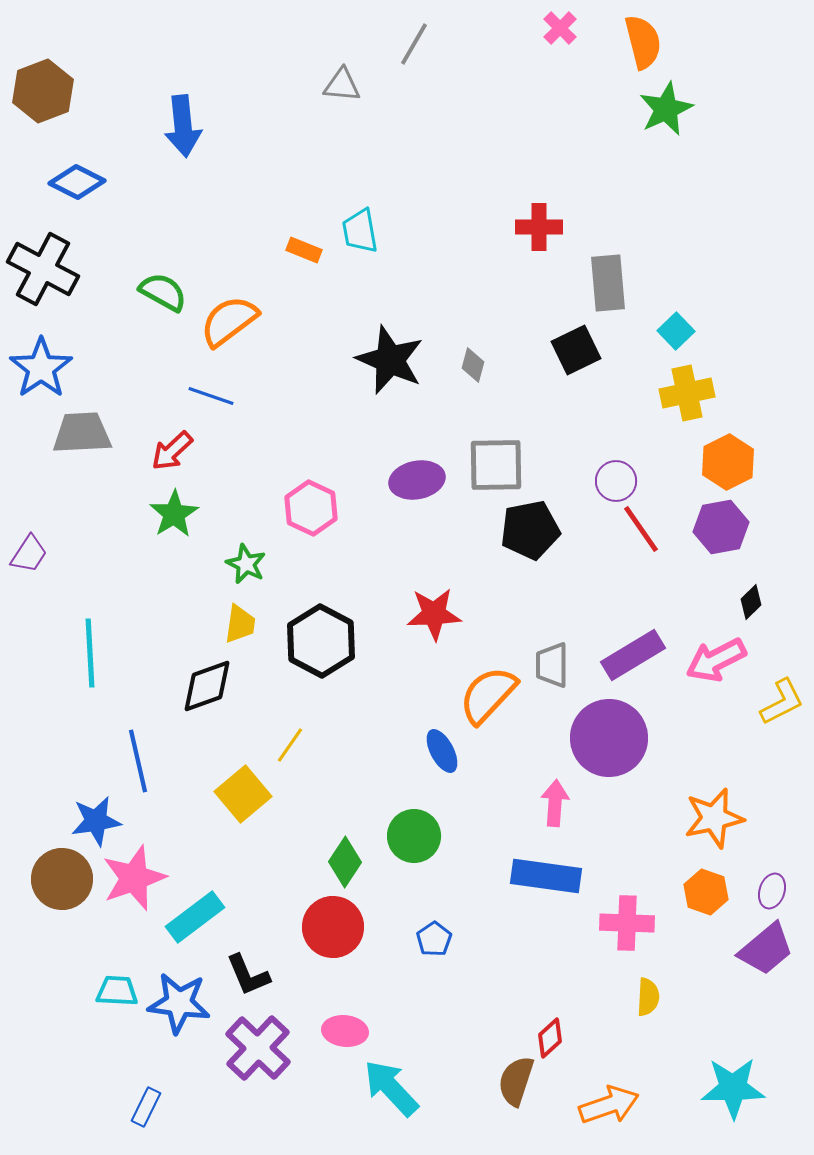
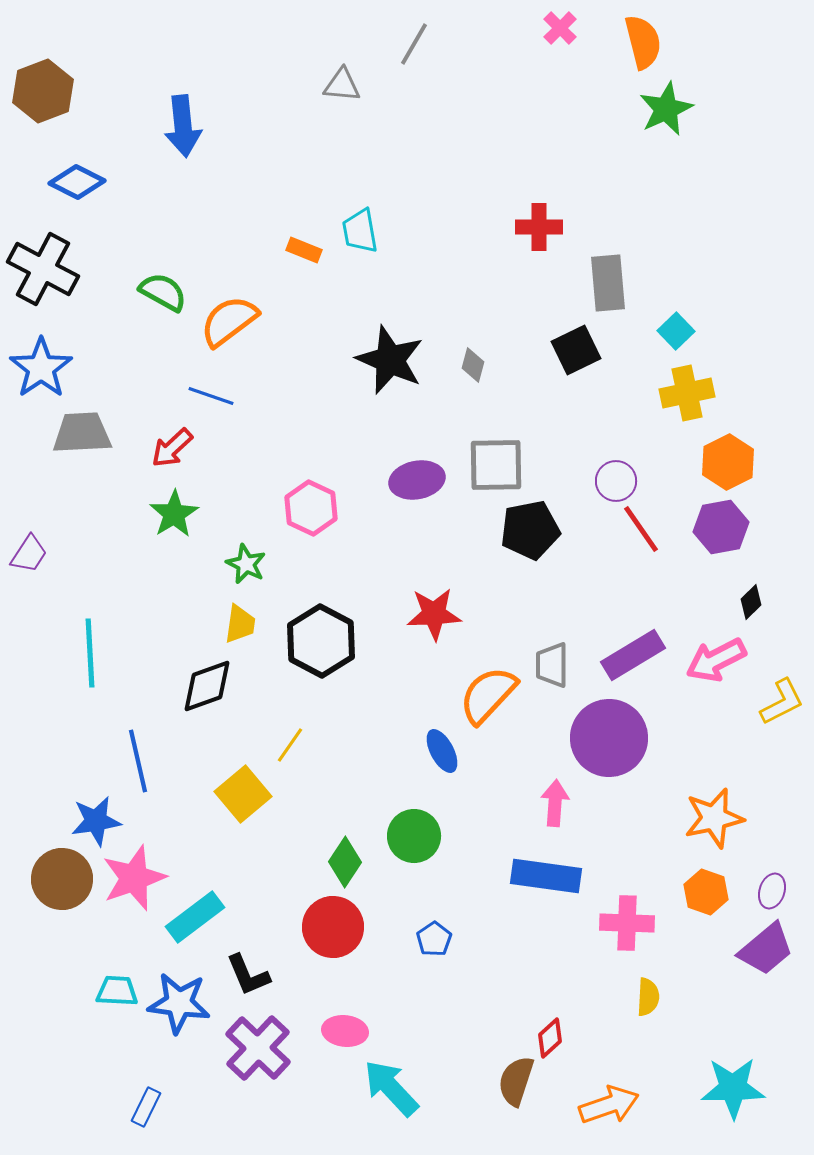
red arrow at (172, 451): moved 3 px up
